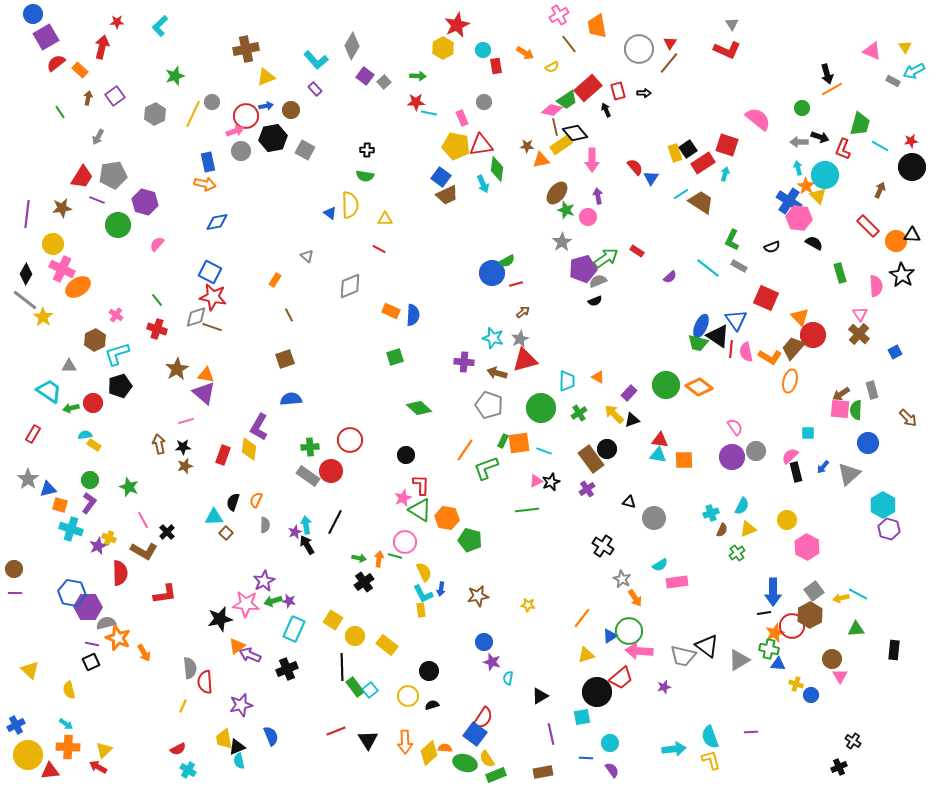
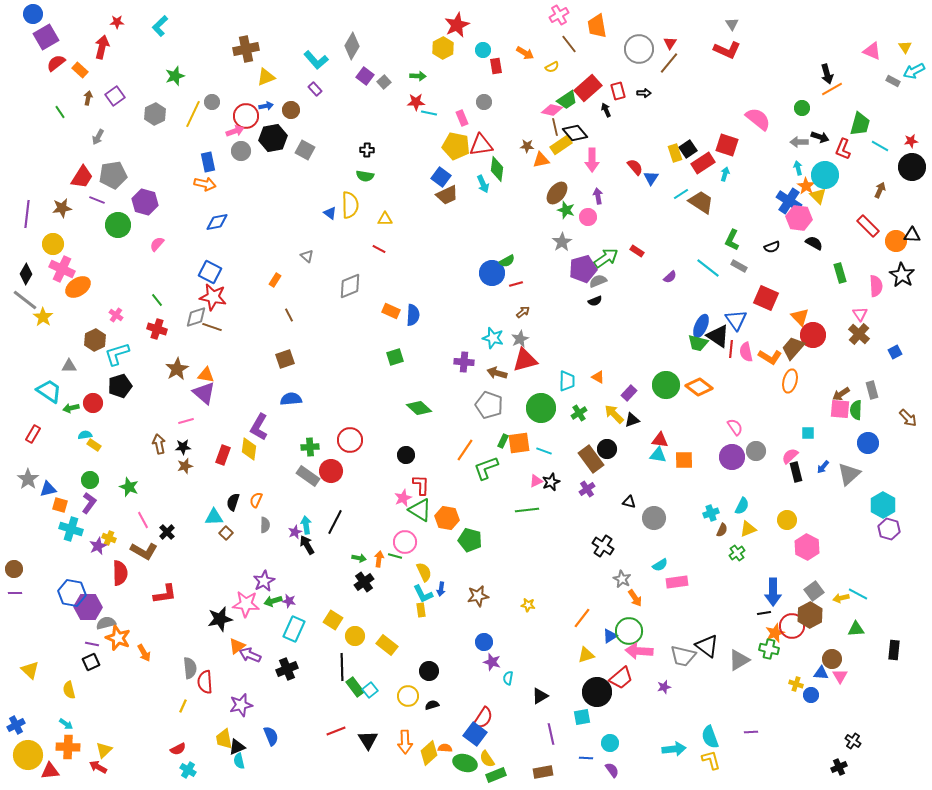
blue triangle at (778, 664): moved 43 px right, 9 px down
